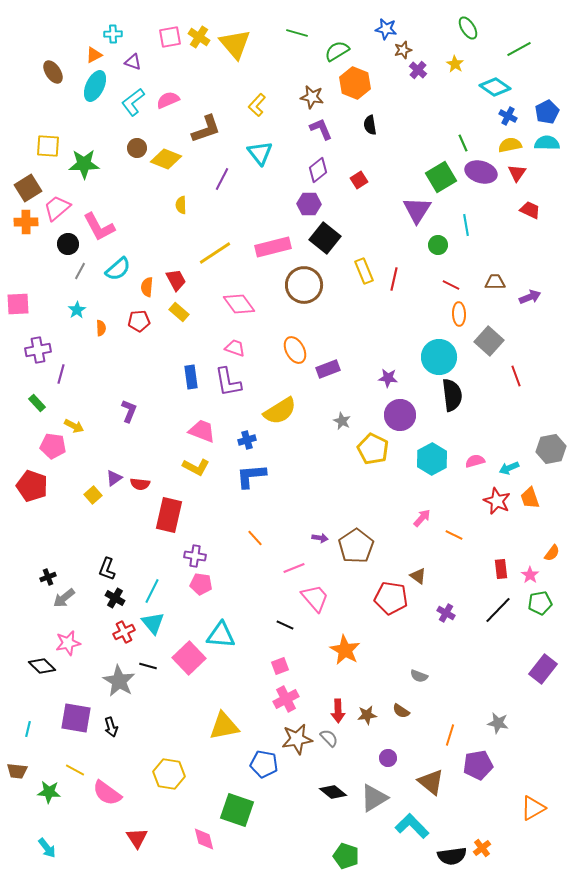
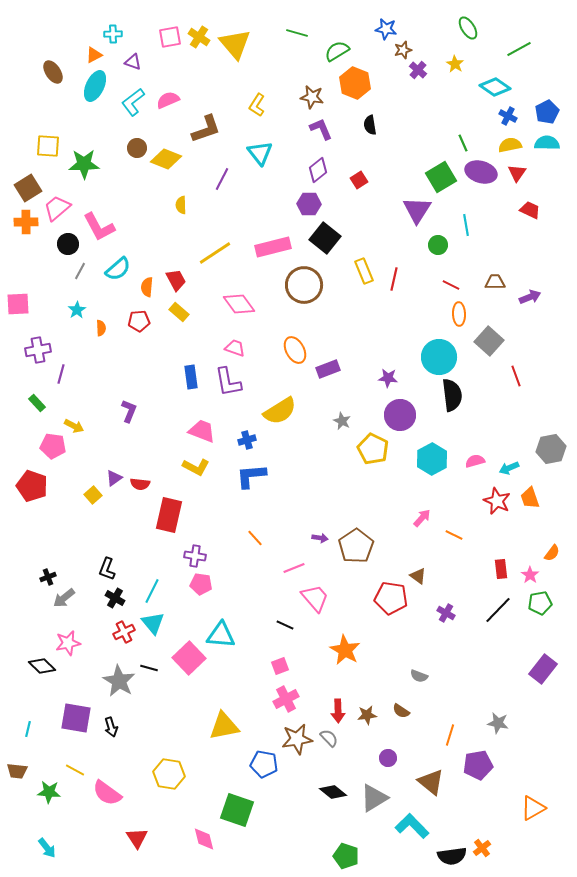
yellow L-shape at (257, 105): rotated 10 degrees counterclockwise
black line at (148, 666): moved 1 px right, 2 px down
